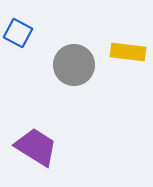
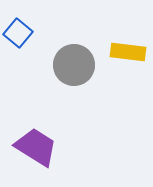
blue square: rotated 12 degrees clockwise
